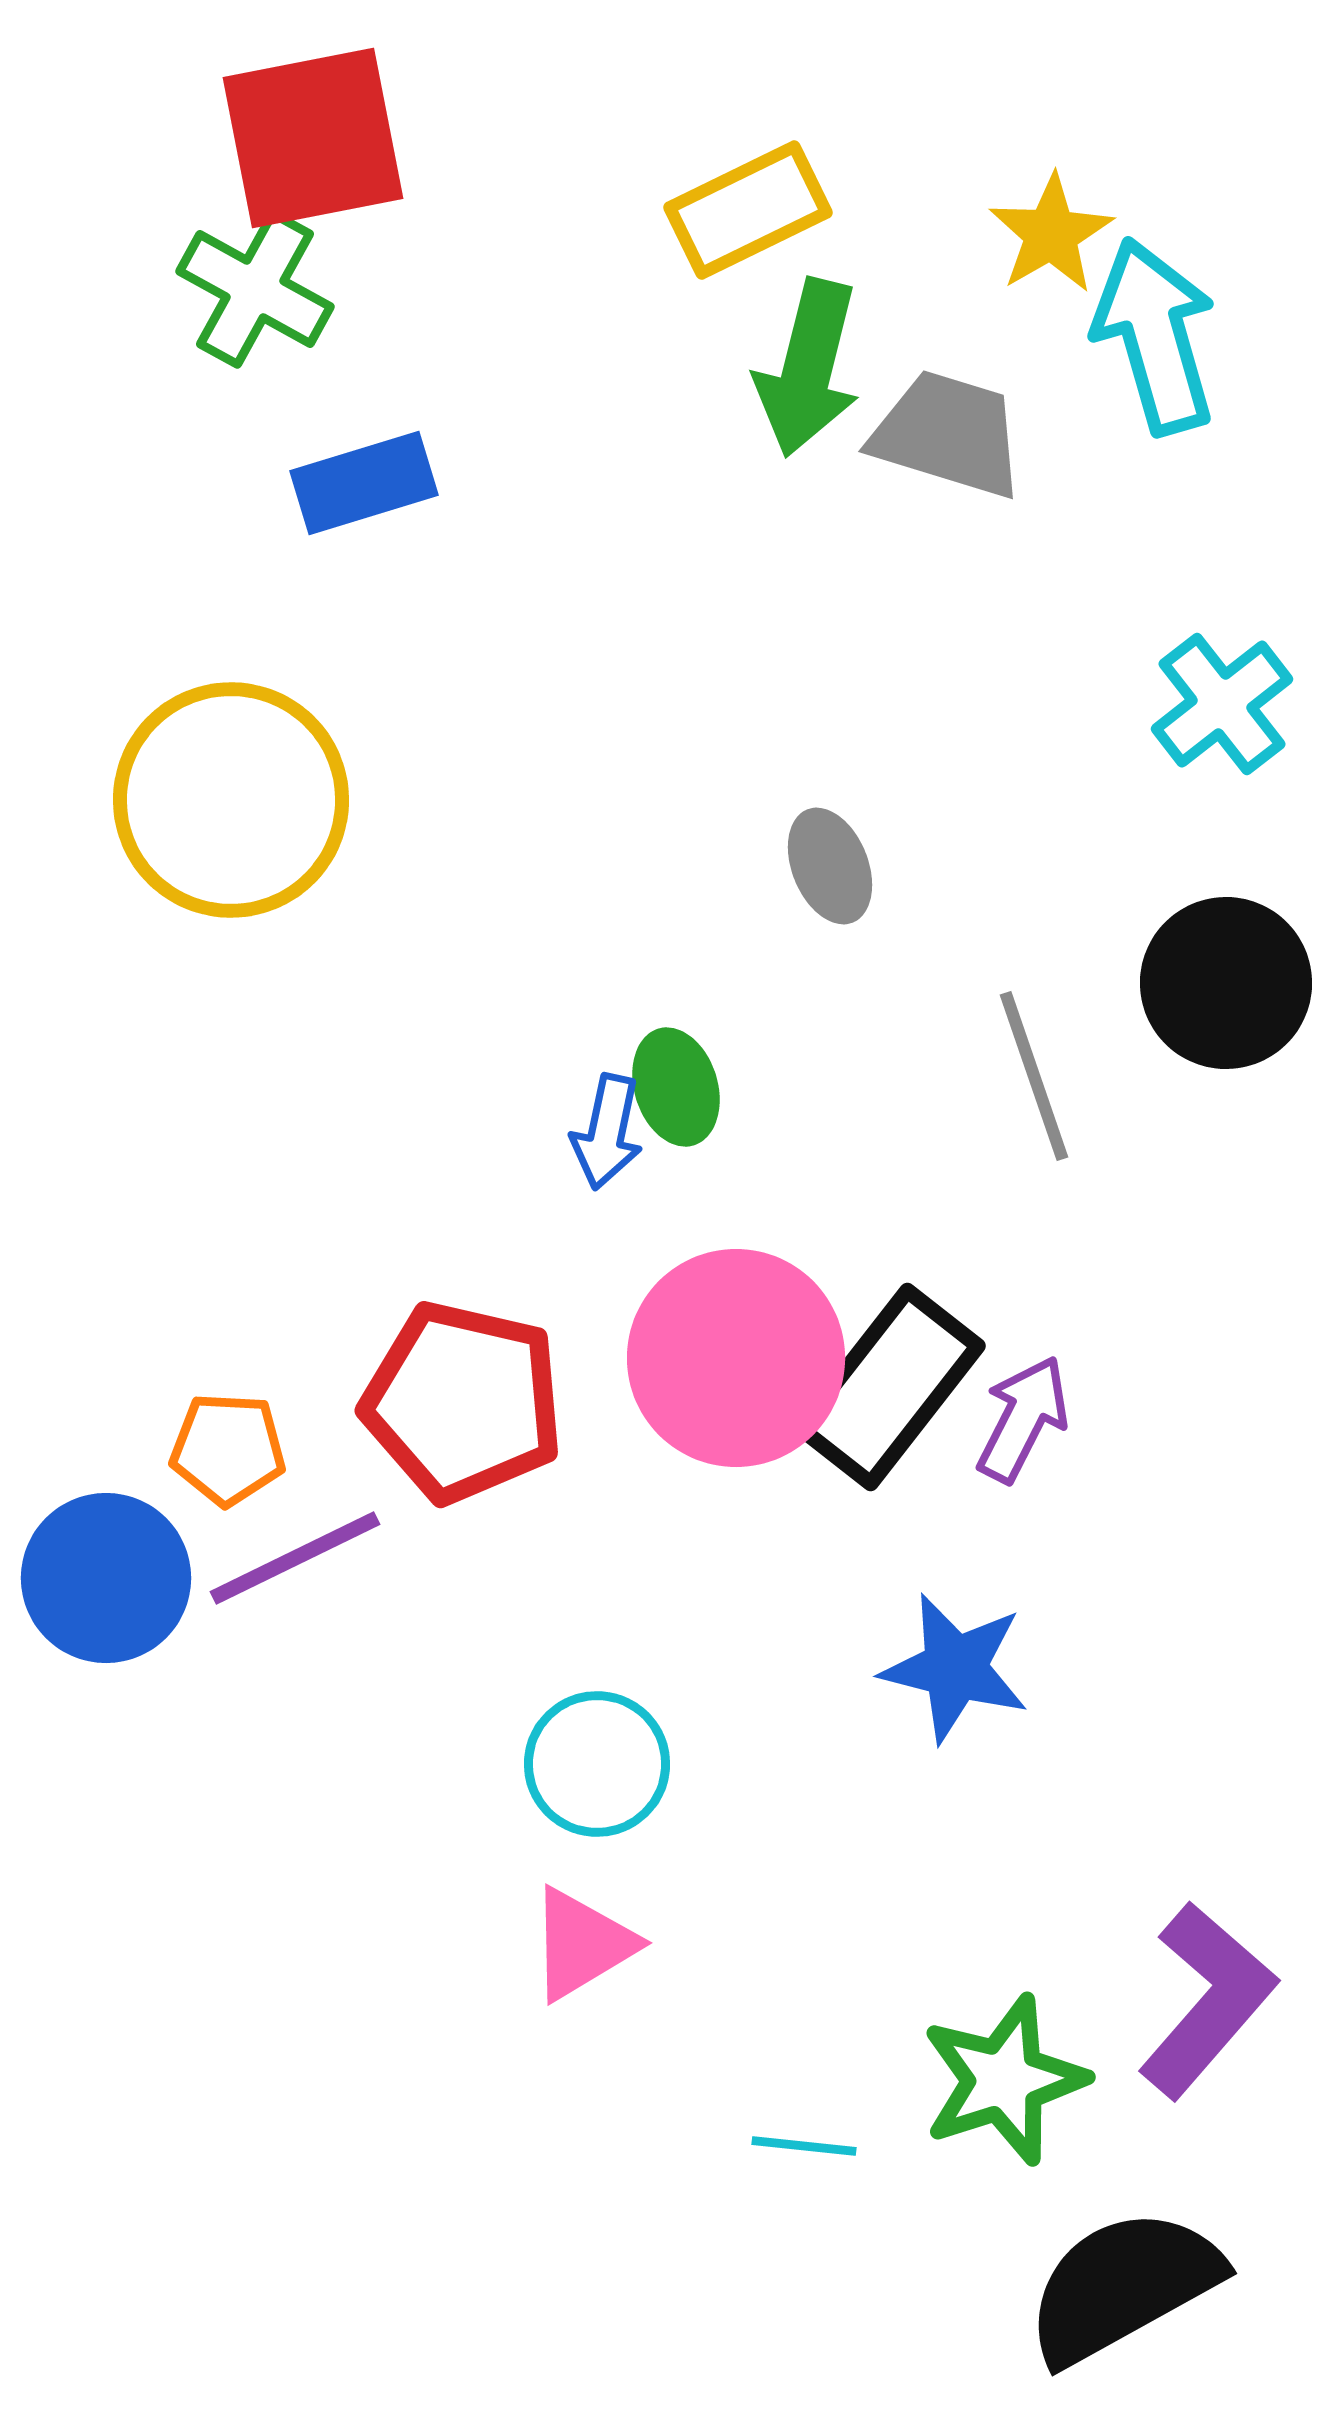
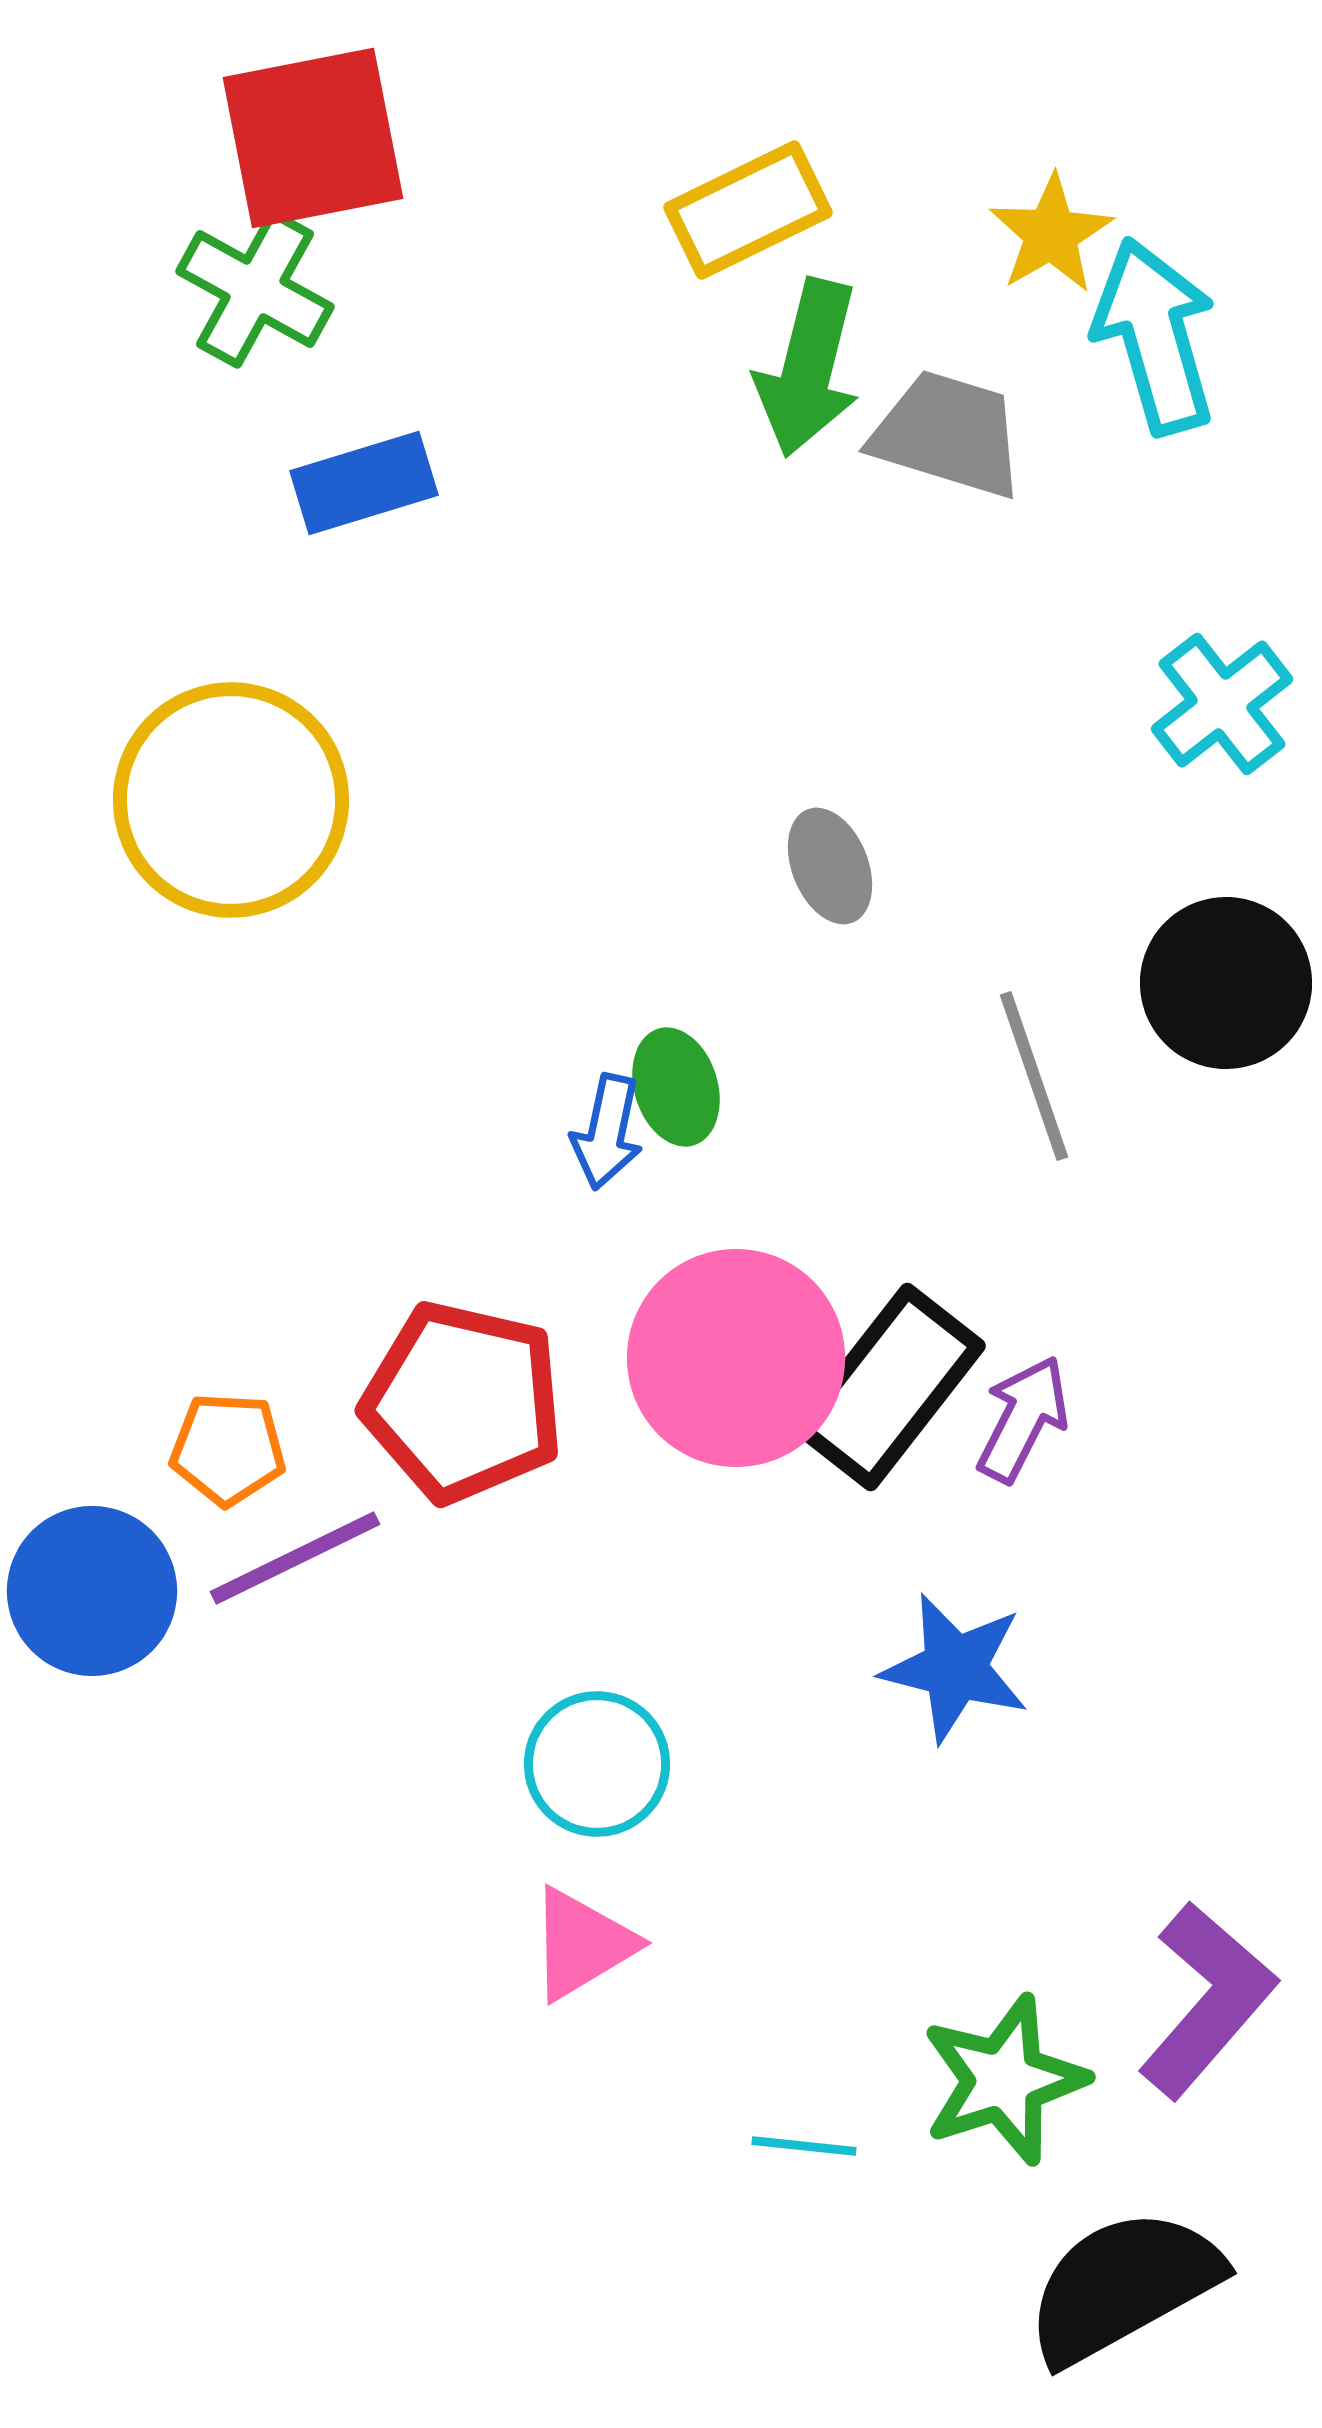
blue circle: moved 14 px left, 13 px down
